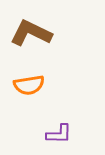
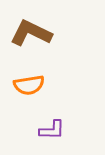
purple L-shape: moved 7 px left, 4 px up
